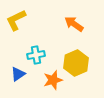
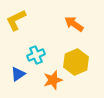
cyan cross: rotated 12 degrees counterclockwise
yellow hexagon: moved 1 px up
